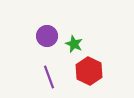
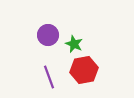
purple circle: moved 1 px right, 1 px up
red hexagon: moved 5 px left, 1 px up; rotated 24 degrees clockwise
